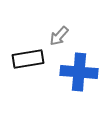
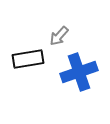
blue cross: rotated 24 degrees counterclockwise
